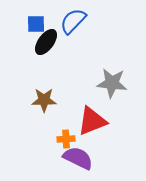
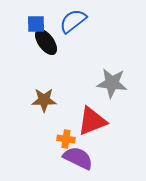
blue semicircle: rotated 8 degrees clockwise
black ellipse: rotated 72 degrees counterclockwise
orange cross: rotated 12 degrees clockwise
